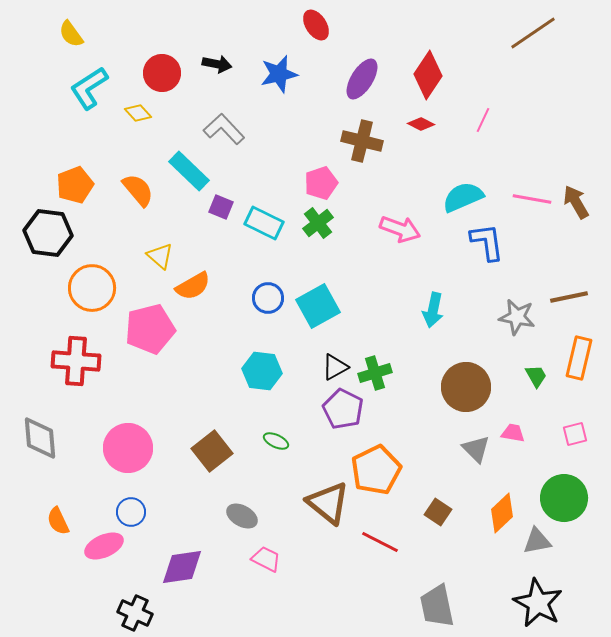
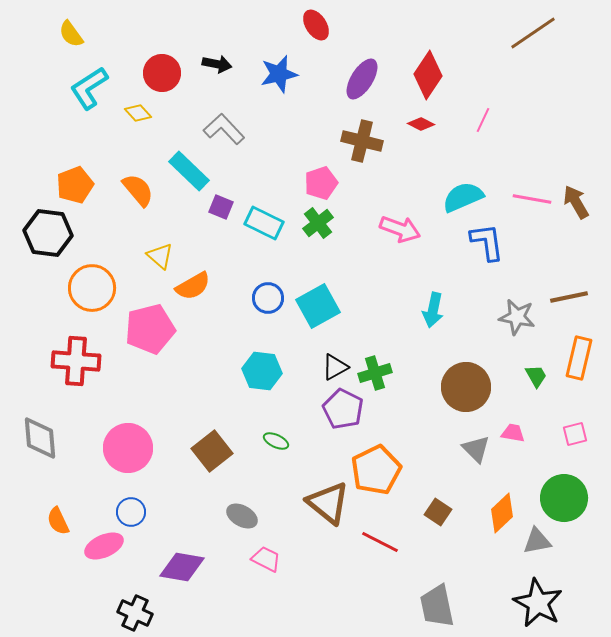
purple diamond at (182, 567): rotated 18 degrees clockwise
